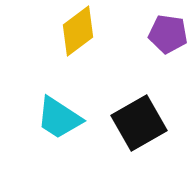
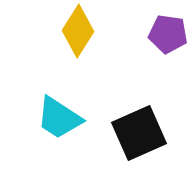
yellow diamond: rotated 21 degrees counterclockwise
black square: moved 10 px down; rotated 6 degrees clockwise
